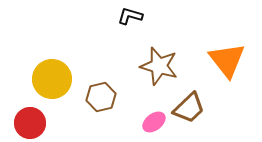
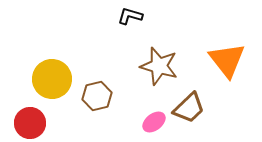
brown hexagon: moved 4 px left, 1 px up
